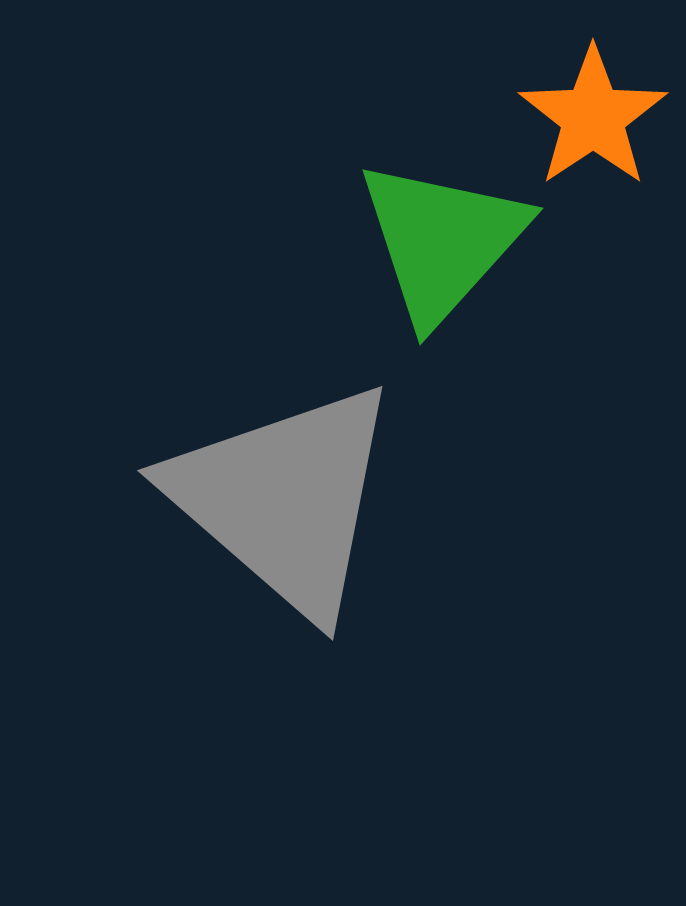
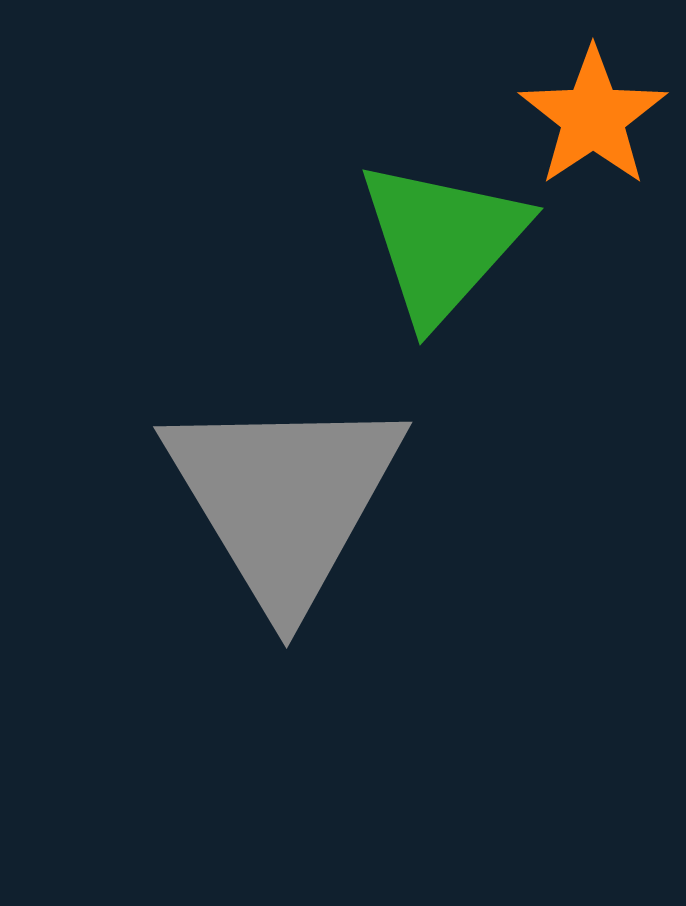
gray triangle: rotated 18 degrees clockwise
